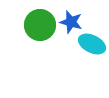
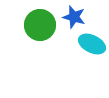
blue star: moved 3 px right, 5 px up
